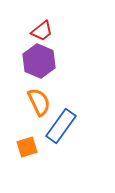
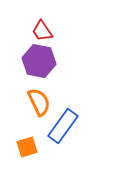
red trapezoid: rotated 95 degrees clockwise
purple hexagon: rotated 12 degrees counterclockwise
blue rectangle: moved 2 px right
